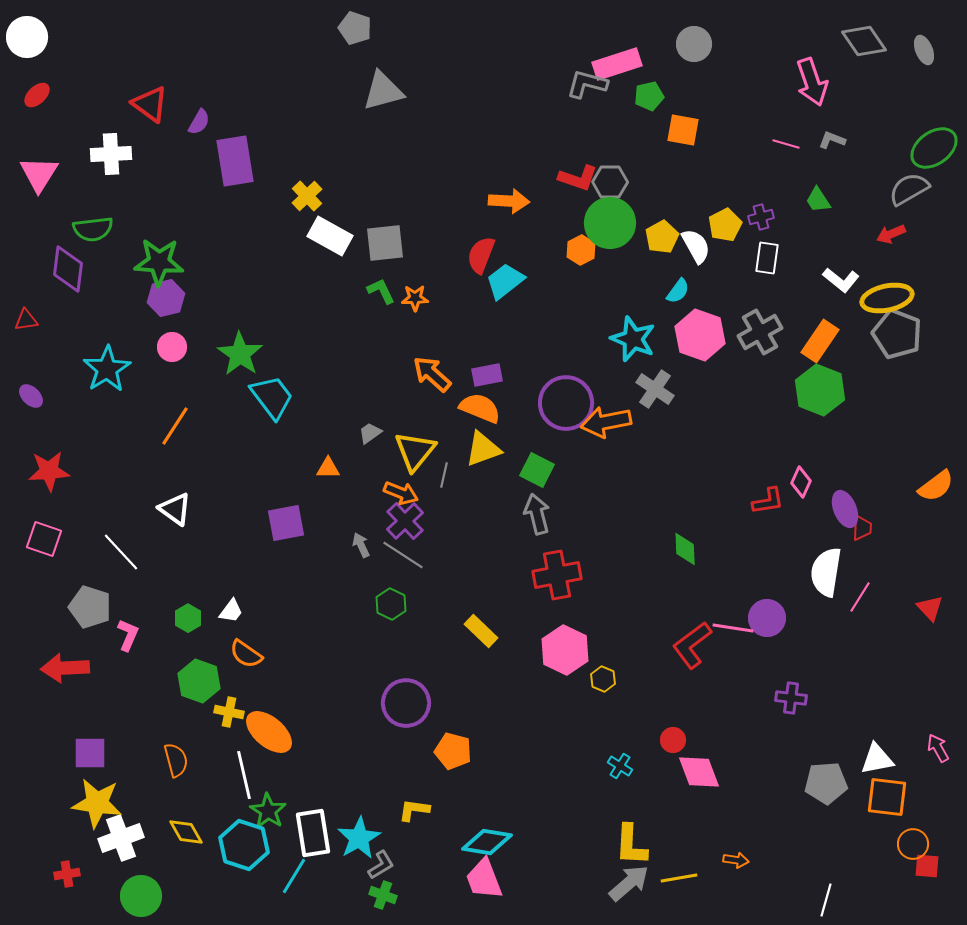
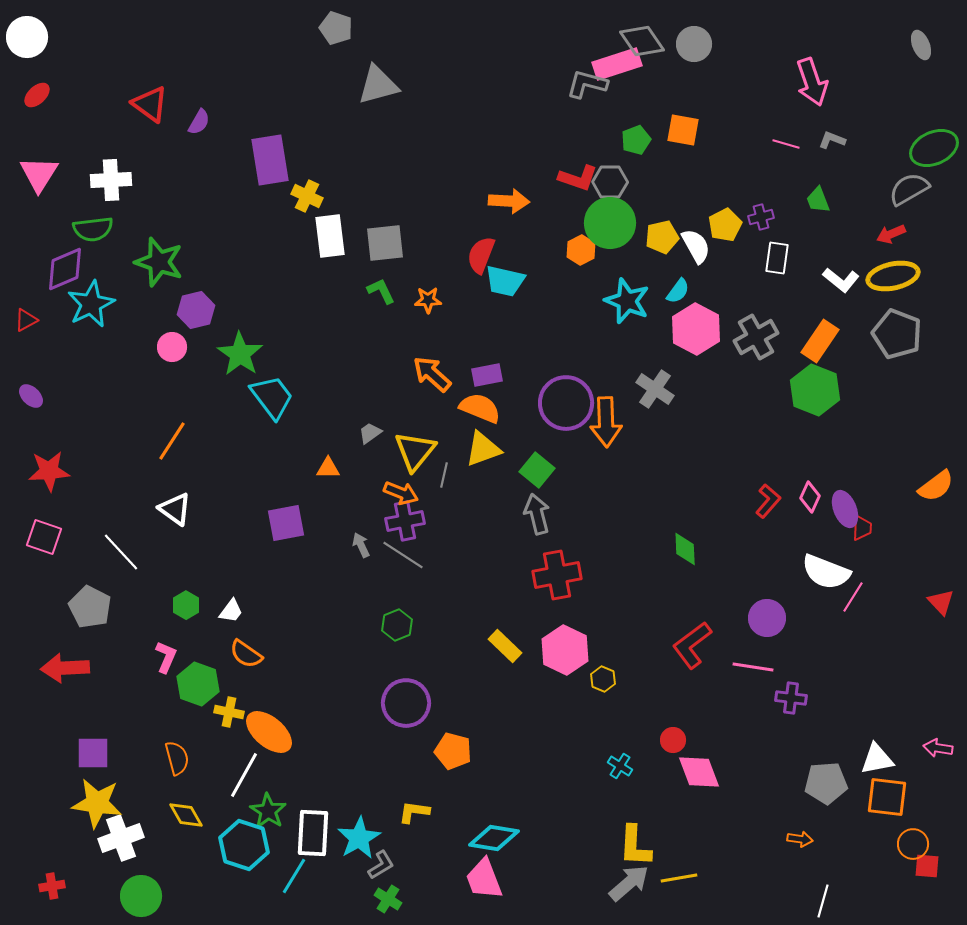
gray pentagon at (355, 28): moved 19 px left
gray diamond at (864, 41): moved 222 px left
gray ellipse at (924, 50): moved 3 px left, 5 px up
gray triangle at (383, 91): moved 5 px left, 6 px up
green pentagon at (649, 96): moved 13 px left, 44 px down; rotated 8 degrees counterclockwise
green ellipse at (934, 148): rotated 12 degrees clockwise
white cross at (111, 154): moved 26 px down
purple rectangle at (235, 161): moved 35 px right, 1 px up
yellow cross at (307, 196): rotated 20 degrees counterclockwise
green trapezoid at (818, 200): rotated 12 degrees clockwise
white rectangle at (330, 236): rotated 54 degrees clockwise
yellow pentagon at (662, 237): rotated 16 degrees clockwise
white rectangle at (767, 258): moved 10 px right
green star at (159, 262): rotated 15 degrees clockwise
purple diamond at (68, 269): moved 3 px left; rotated 60 degrees clockwise
cyan trapezoid at (505, 281): rotated 129 degrees counterclockwise
purple hexagon at (166, 298): moved 30 px right, 12 px down
orange star at (415, 298): moved 13 px right, 2 px down
yellow ellipse at (887, 298): moved 6 px right, 22 px up
red triangle at (26, 320): rotated 20 degrees counterclockwise
gray cross at (760, 332): moved 4 px left, 5 px down
pink hexagon at (700, 335): moved 4 px left, 6 px up; rotated 9 degrees clockwise
cyan star at (633, 339): moved 6 px left, 38 px up
cyan star at (107, 369): moved 16 px left, 65 px up; rotated 6 degrees clockwise
green hexagon at (820, 390): moved 5 px left
orange arrow at (606, 422): rotated 81 degrees counterclockwise
orange line at (175, 426): moved 3 px left, 15 px down
green square at (537, 470): rotated 12 degrees clockwise
pink diamond at (801, 482): moved 9 px right, 15 px down
red L-shape at (768, 501): rotated 40 degrees counterclockwise
purple cross at (405, 521): rotated 33 degrees clockwise
pink square at (44, 539): moved 2 px up
white semicircle at (826, 572): rotated 78 degrees counterclockwise
pink line at (860, 597): moved 7 px left
green hexagon at (391, 604): moved 6 px right, 21 px down; rotated 12 degrees clockwise
gray pentagon at (90, 607): rotated 9 degrees clockwise
red triangle at (930, 608): moved 11 px right, 6 px up
green hexagon at (188, 618): moved 2 px left, 13 px up
pink line at (733, 628): moved 20 px right, 39 px down
yellow rectangle at (481, 631): moved 24 px right, 15 px down
pink L-shape at (128, 635): moved 38 px right, 22 px down
green hexagon at (199, 681): moved 1 px left, 3 px down
pink arrow at (938, 748): rotated 52 degrees counterclockwise
purple square at (90, 753): moved 3 px right
orange semicircle at (176, 760): moved 1 px right, 2 px up
white line at (244, 775): rotated 42 degrees clockwise
yellow L-shape at (414, 810): moved 2 px down
yellow diamond at (186, 832): moved 17 px up
white rectangle at (313, 833): rotated 12 degrees clockwise
cyan diamond at (487, 842): moved 7 px right, 4 px up
yellow L-shape at (631, 845): moved 4 px right, 1 px down
orange arrow at (736, 860): moved 64 px right, 21 px up
red cross at (67, 874): moved 15 px left, 12 px down
green cross at (383, 895): moved 5 px right, 4 px down; rotated 12 degrees clockwise
white line at (826, 900): moved 3 px left, 1 px down
